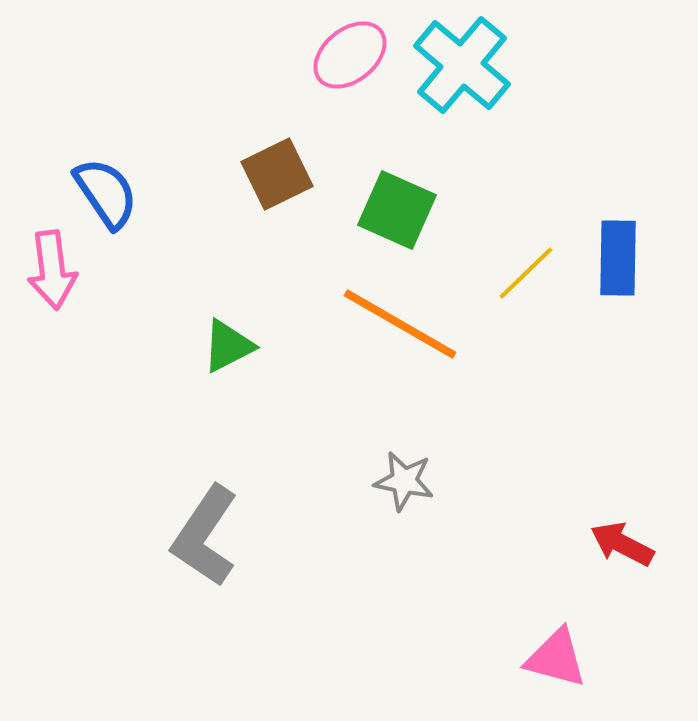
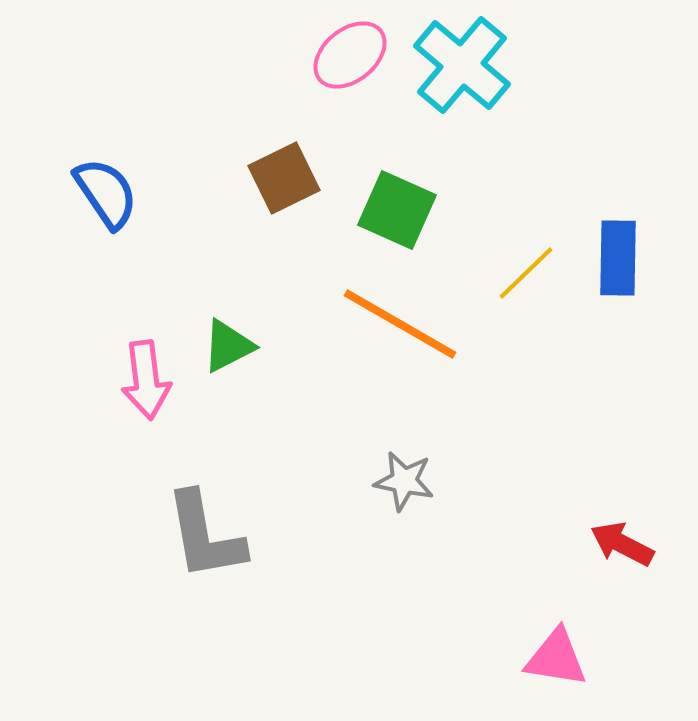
brown square: moved 7 px right, 4 px down
pink arrow: moved 94 px right, 110 px down
gray L-shape: rotated 44 degrees counterclockwise
pink triangle: rotated 6 degrees counterclockwise
